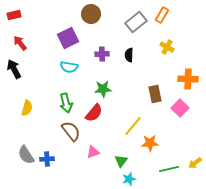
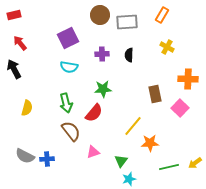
brown circle: moved 9 px right, 1 px down
gray rectangle: moved 9 px left; rotated 35 degrees clockwise
gray semicircle: moved 1 px left, 1 px down; rotated 30 degrees counterclockwise
green line: moved 2 px up
